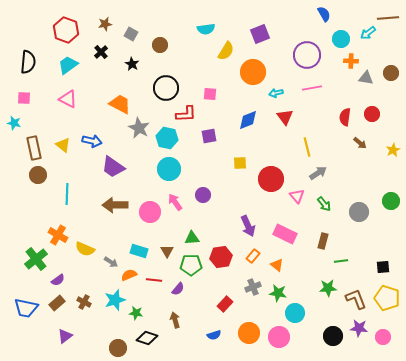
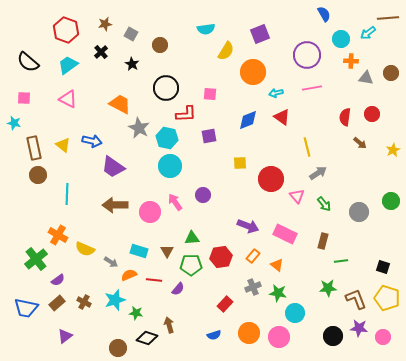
black semicircle at (28, 62): rotated 125 degrees clockwise
red triangle at (285, 117): moved 3 px left; rotated 18 degrees counterclockwise
cyan circle at (169, 169): moved 1 px right, 3 px up
purple arrow at (248, 226): rotated 45 degrees counterclockwise
black square at (383, 267): rotated 24 degrees clockwise
brown arrow at (175, 320): moved 6 px left, 5 px down
